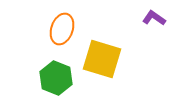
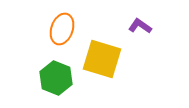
purple L-shape: moved 14 px left, 8 px down
